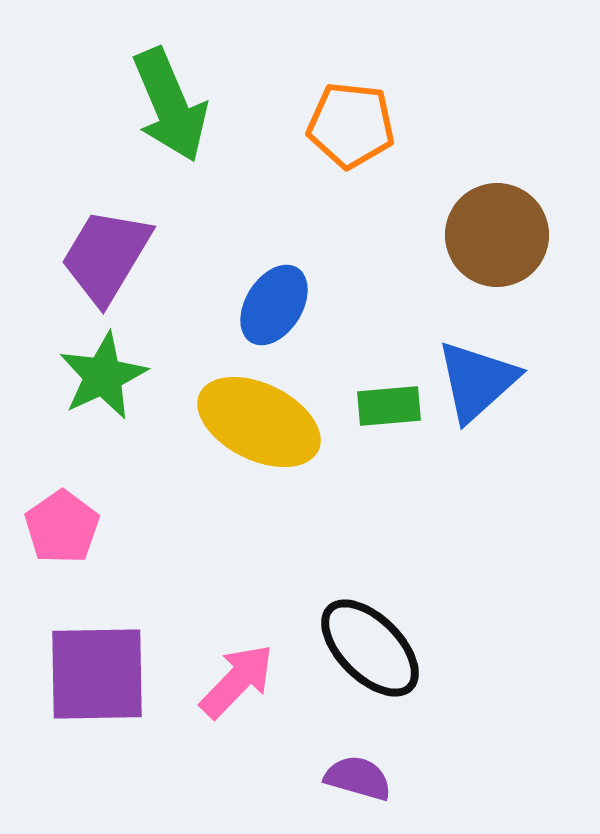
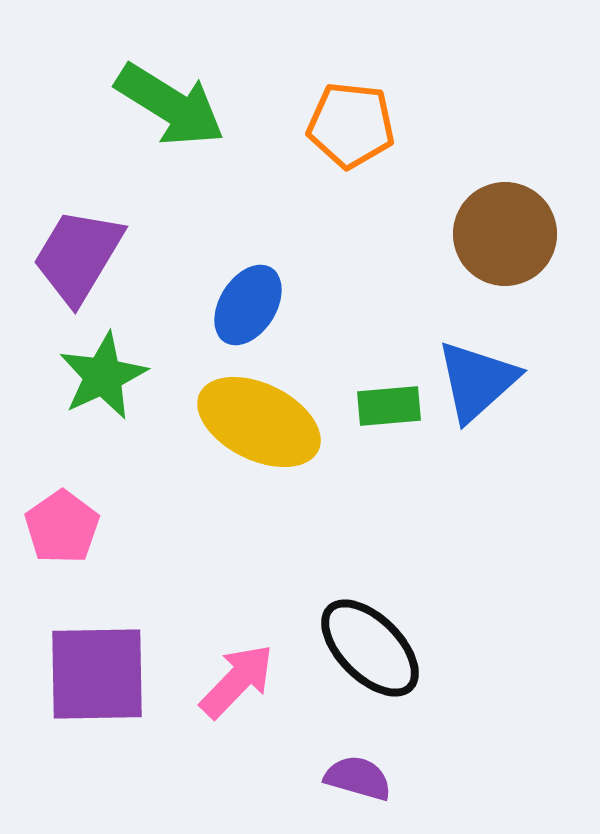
green arrow: rotated 35 degrees counterclockwise
brown circle: moved 8 px right, 1 px up
purple trapezoid: moved 28 px left
blue ellipse: moved 26 px left
